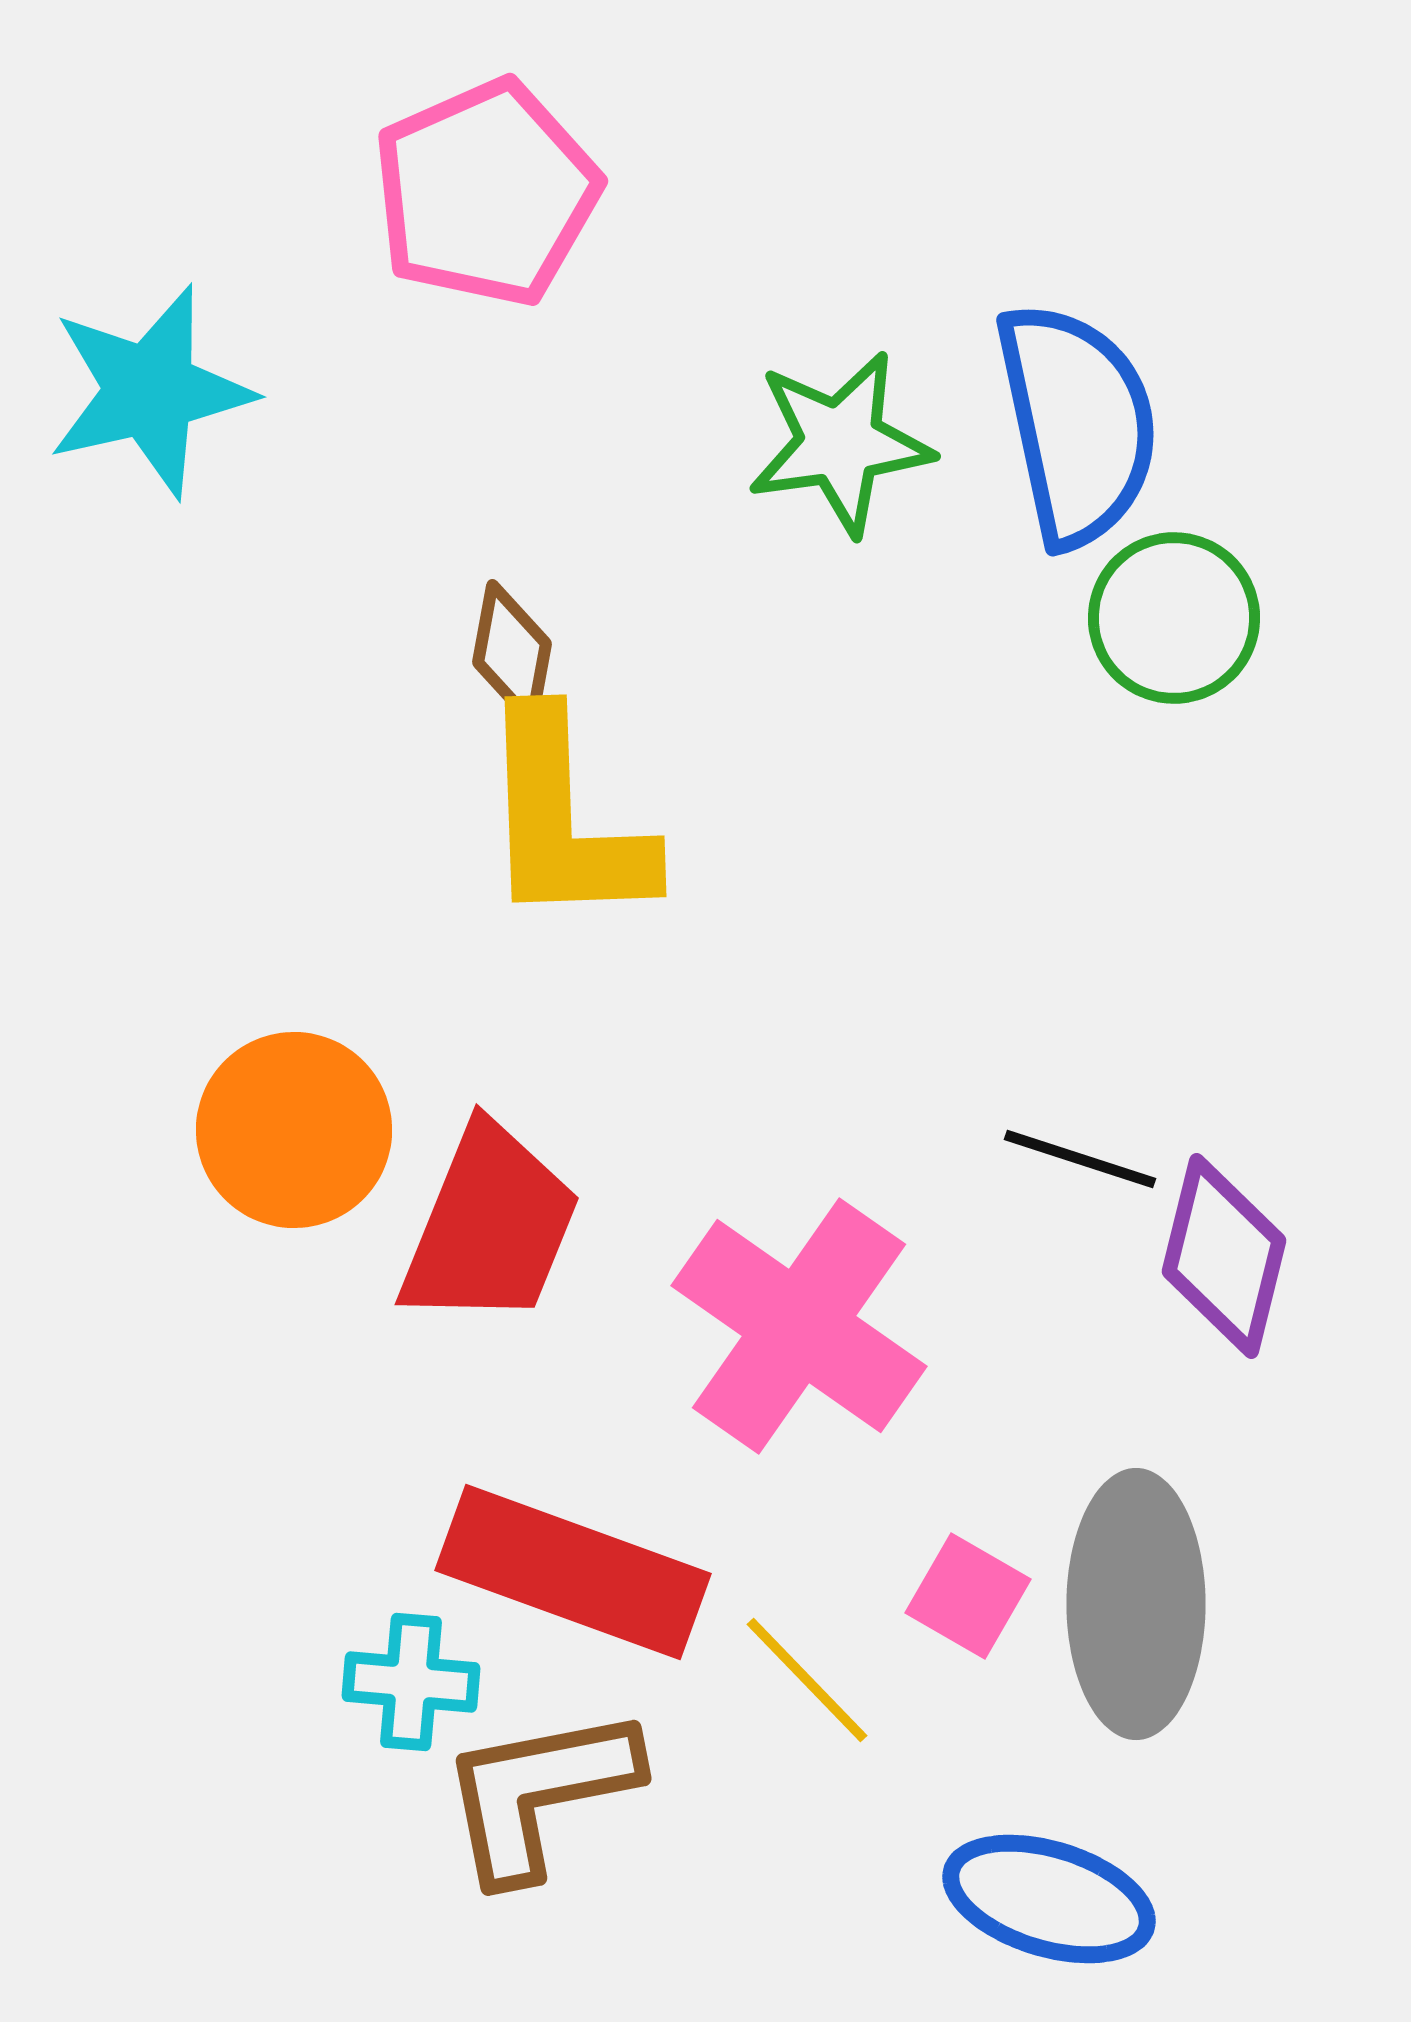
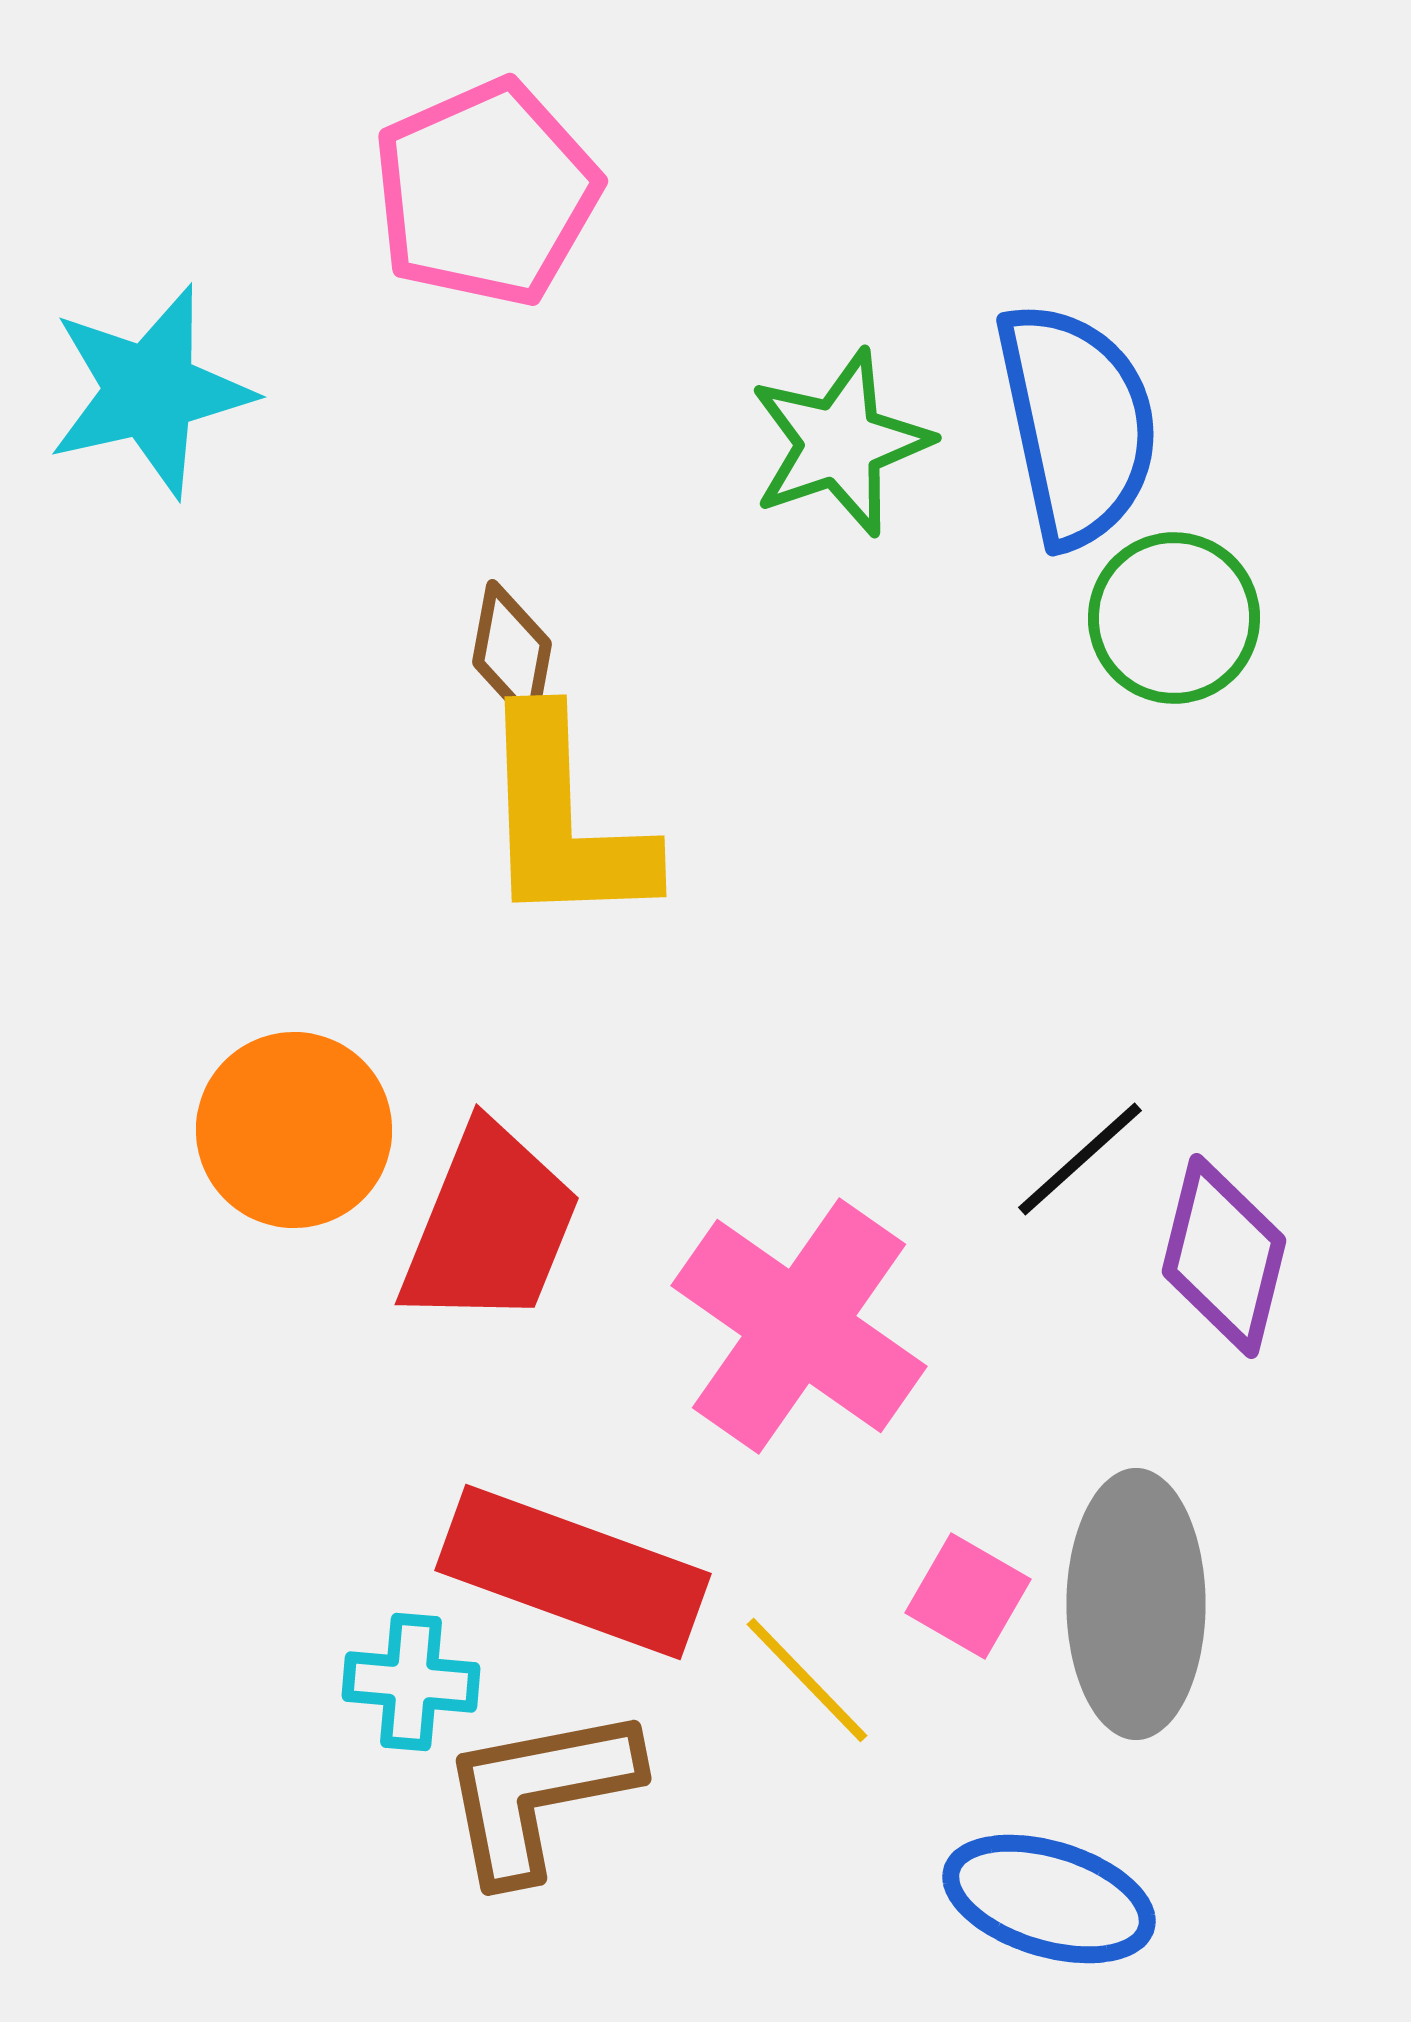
green star: rotated 11 degrees counterclockwise
black line: rotated 60 degrees counterclockwise
